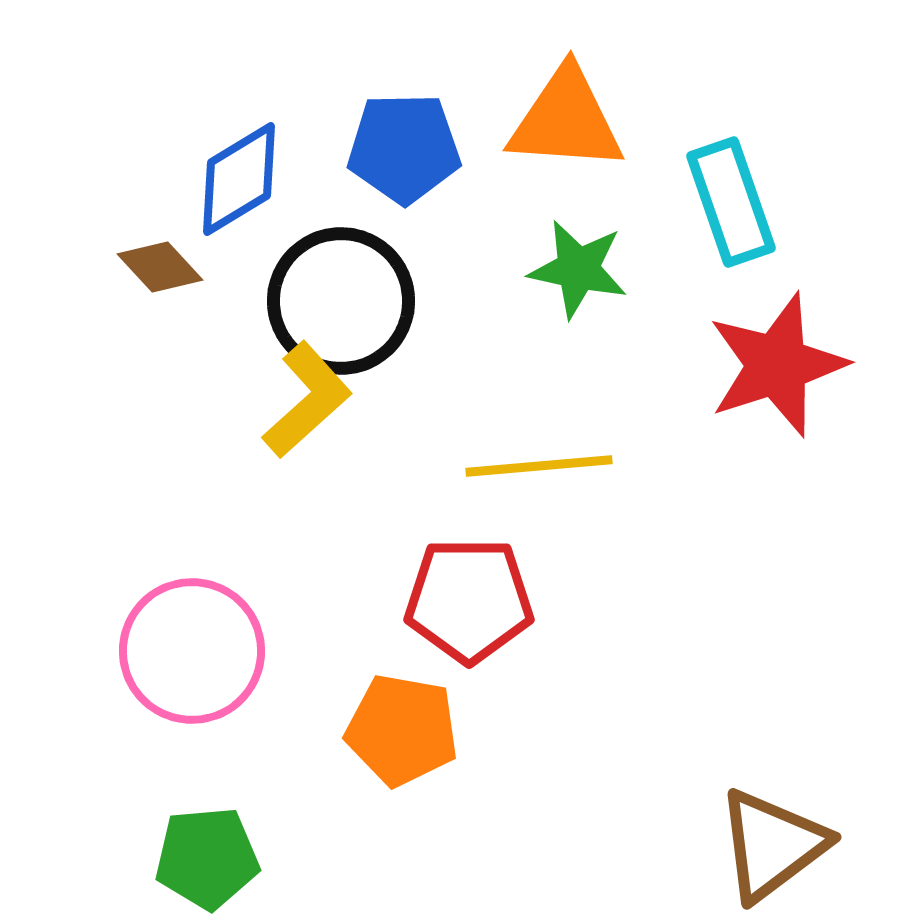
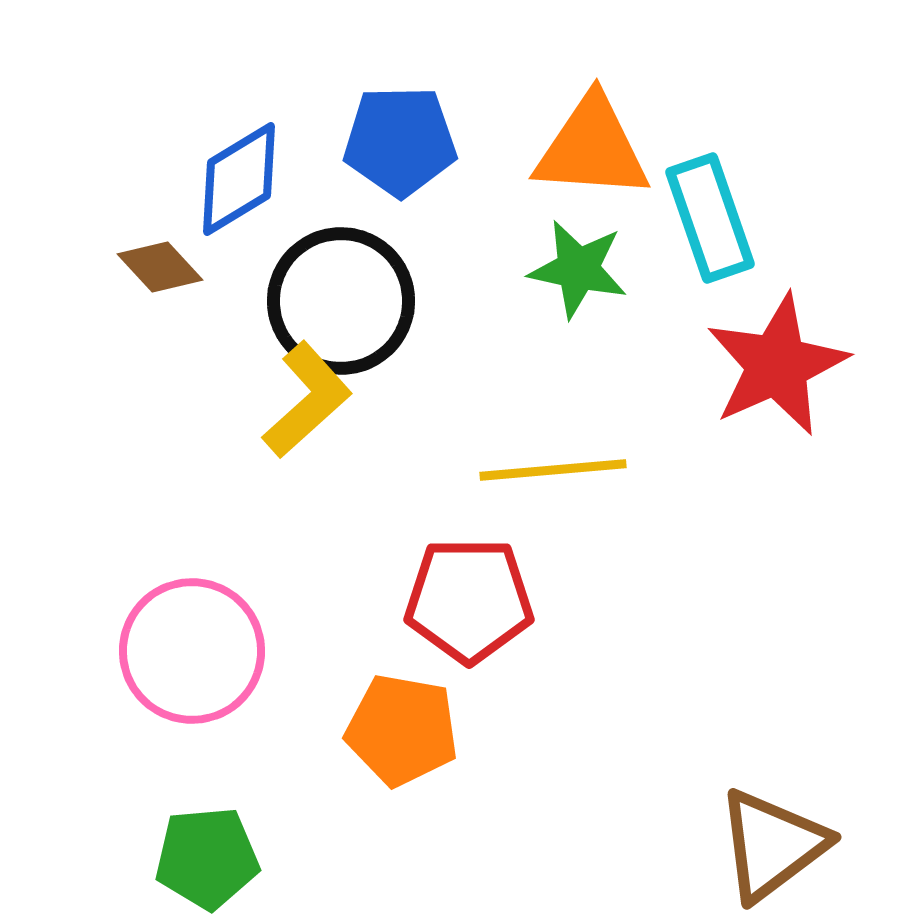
orange triangle: moved 26 px right, 28 px down
blue pentagon: moved 4 px left, 7 px up
cyan rectangle: moved 21 px left, 16 px down
red star: rotated 6 degrees counterclockwise
yellow line: moved 14 px right, 4 px down
